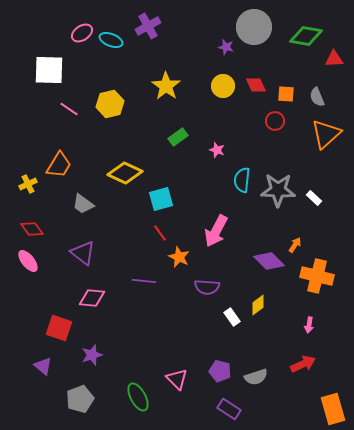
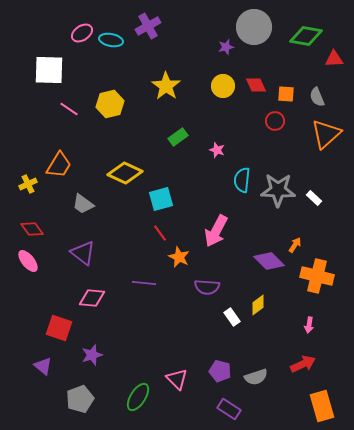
cyan ellipse at (111, 40): rotated 10 degrees counterclockwise
purple star at (226, 47): rotated 28 degrees counterclockwise
purple line at (144, 281): moved 2 px down
green ellipse at (138, 397): rotated 60 degrees clockwise
orange rectangle at (333, 409): moved 11 px left, 3 px up
